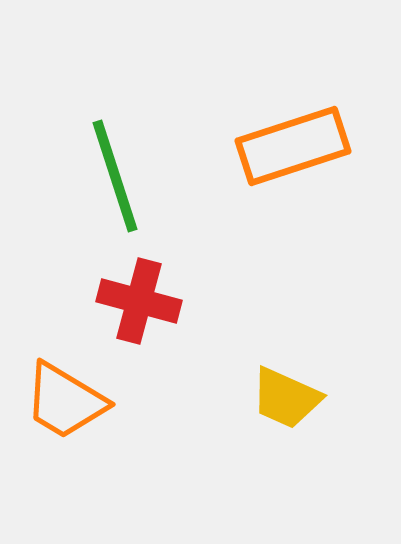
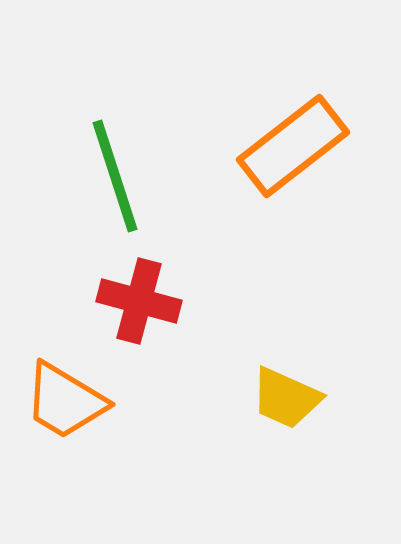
orange rectangle: rotated 20 degrees counterclockwise
